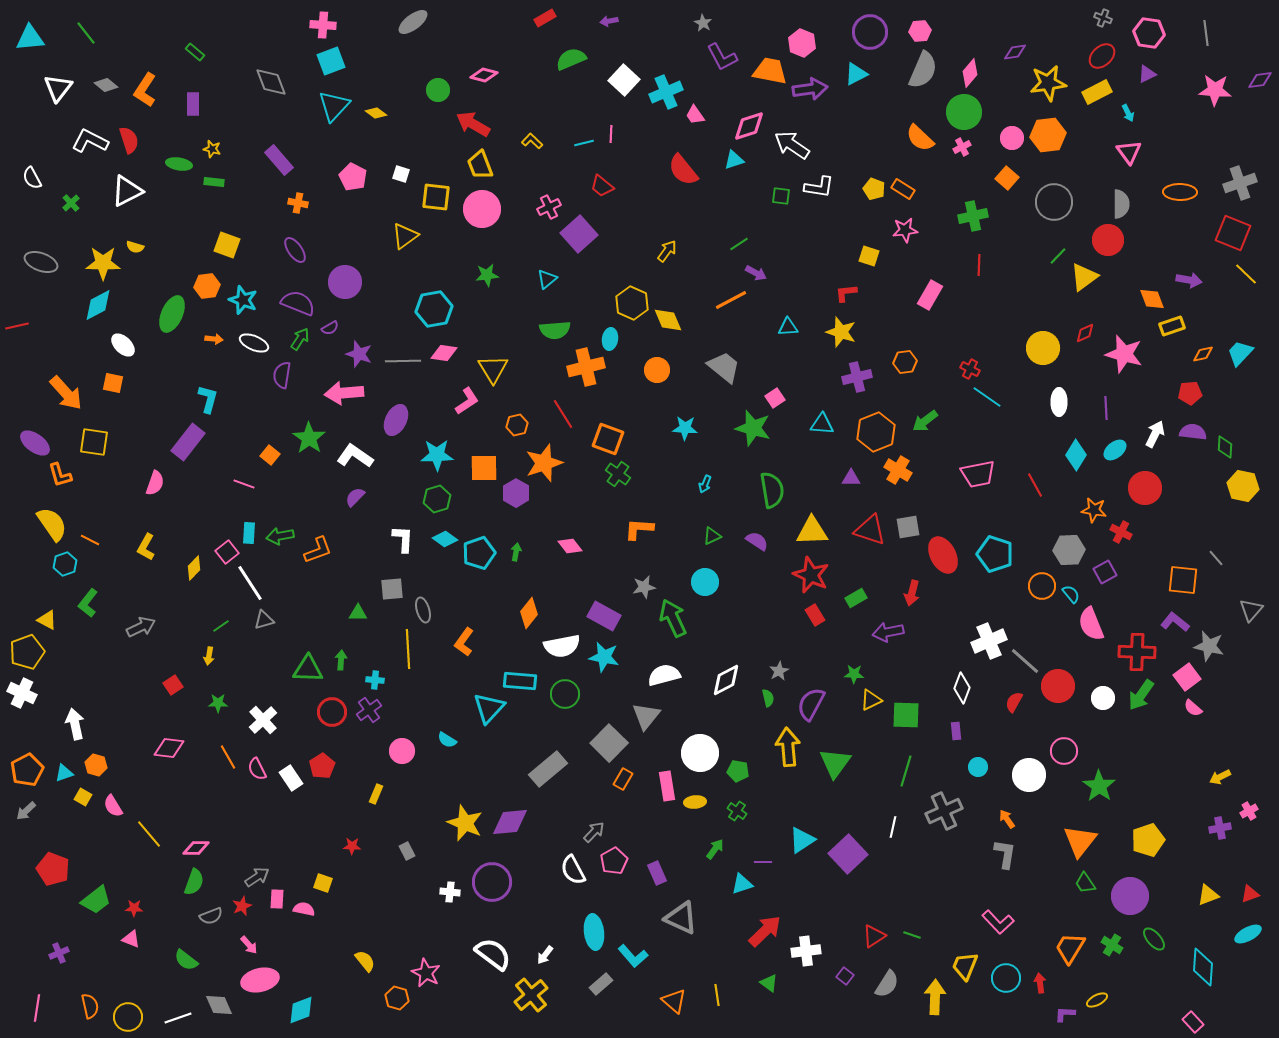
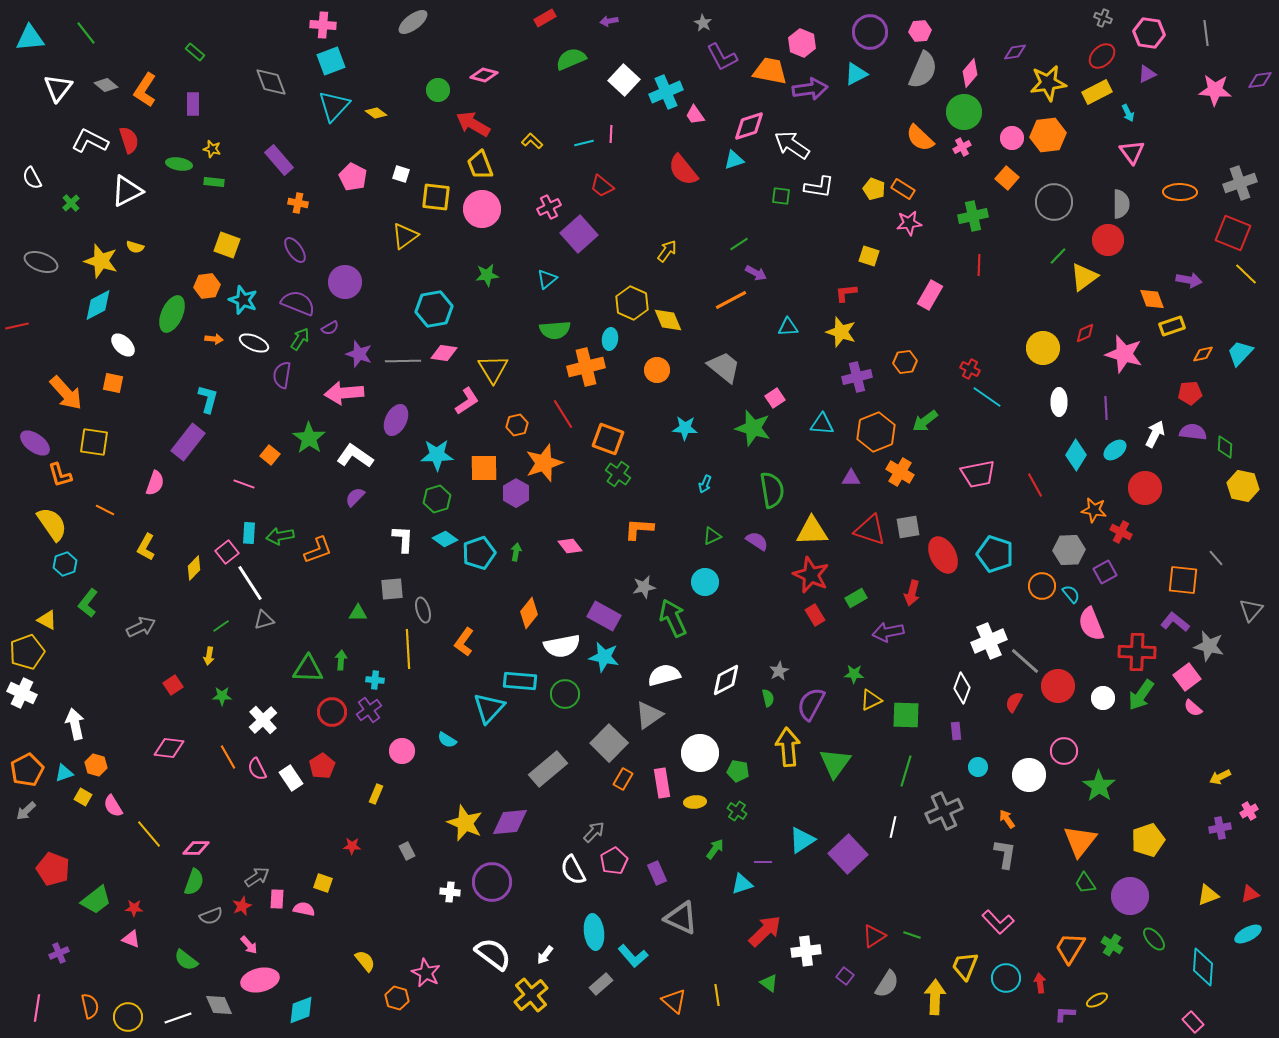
pink triangle at (1129, 152): moved 3 px right
pink star at (905, 230): moved 4 px right, 7 px up
yellow star at (103, 263): moved 2 px left, 2 px up; rotated 16 degrees clockwise
orange cross at (898, 470): moved 2 px right, 2 px down
orange line at (90, 540): moved 15 px right, 30 px up
green star at (218, 703): moved 4 px right, 7 px up
gray triangle at (646, 716): moved 3 px right, 1 px up; rotated 16 degrees clockwise
pink rectangle at (667, 786): moved 5 px left, 3 px up
